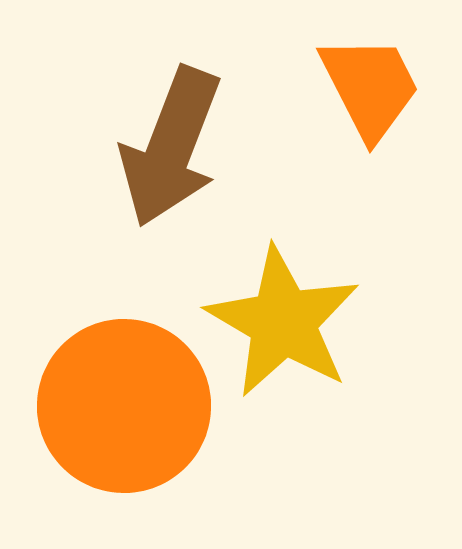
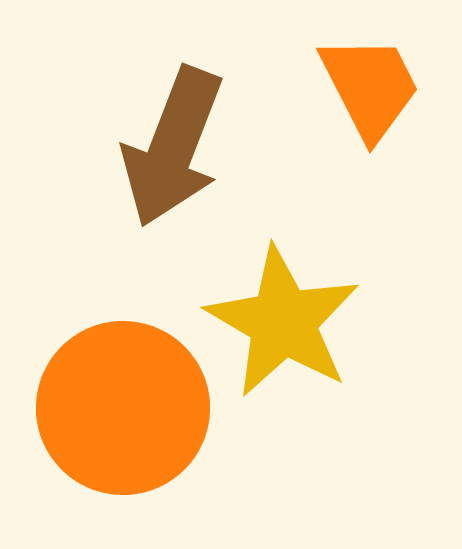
brown arrow: moved 2 px right
orange circle: moved 1 px left, 2 px down
